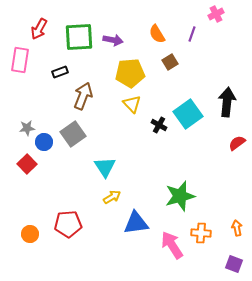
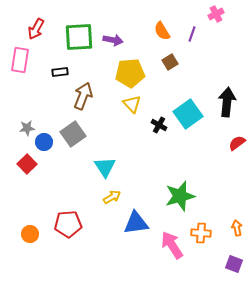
red arrow: moved 3 px left
orange semicircle: moved 5 px right, 3 px up
black rectangle: rotated 14 degrees clockwise
